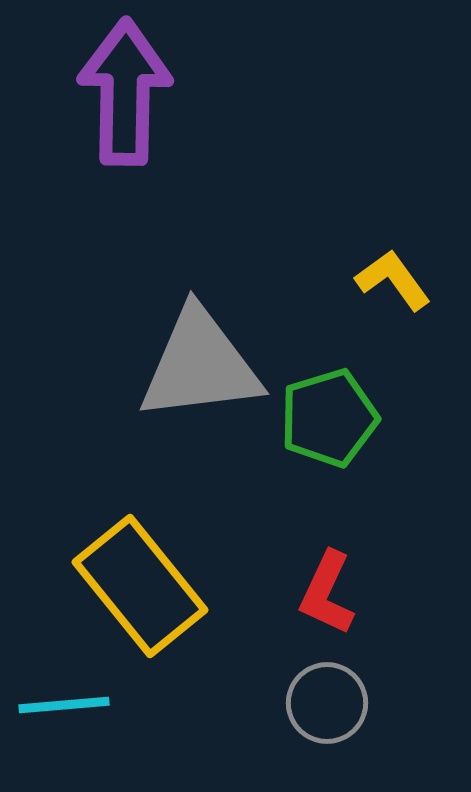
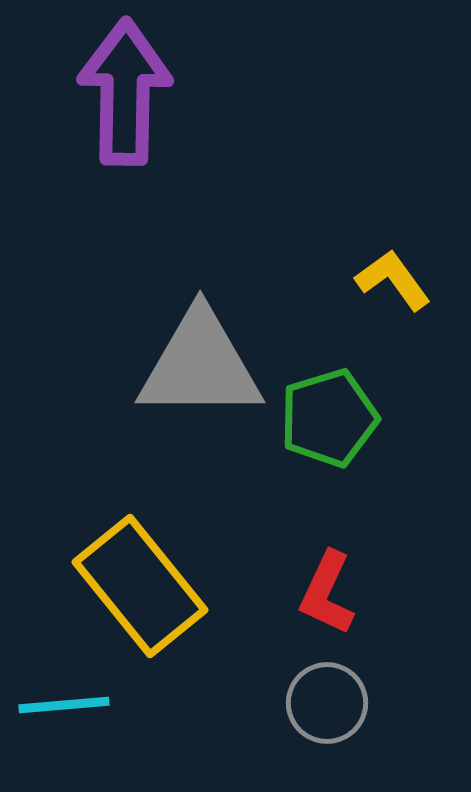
gray triangle: rotated 7 degrees clockwise
